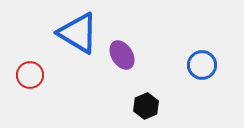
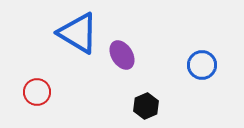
red circle: moved 7 px right, 17 px down
